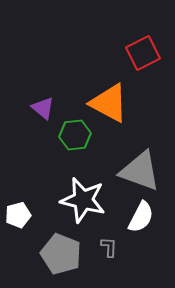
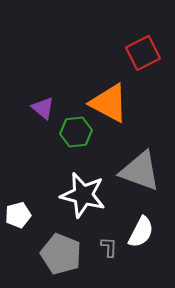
green hexagon: moved 1 px right, 3 px up
white star: moved 5 px up
white semicircle: moved 15 px down
